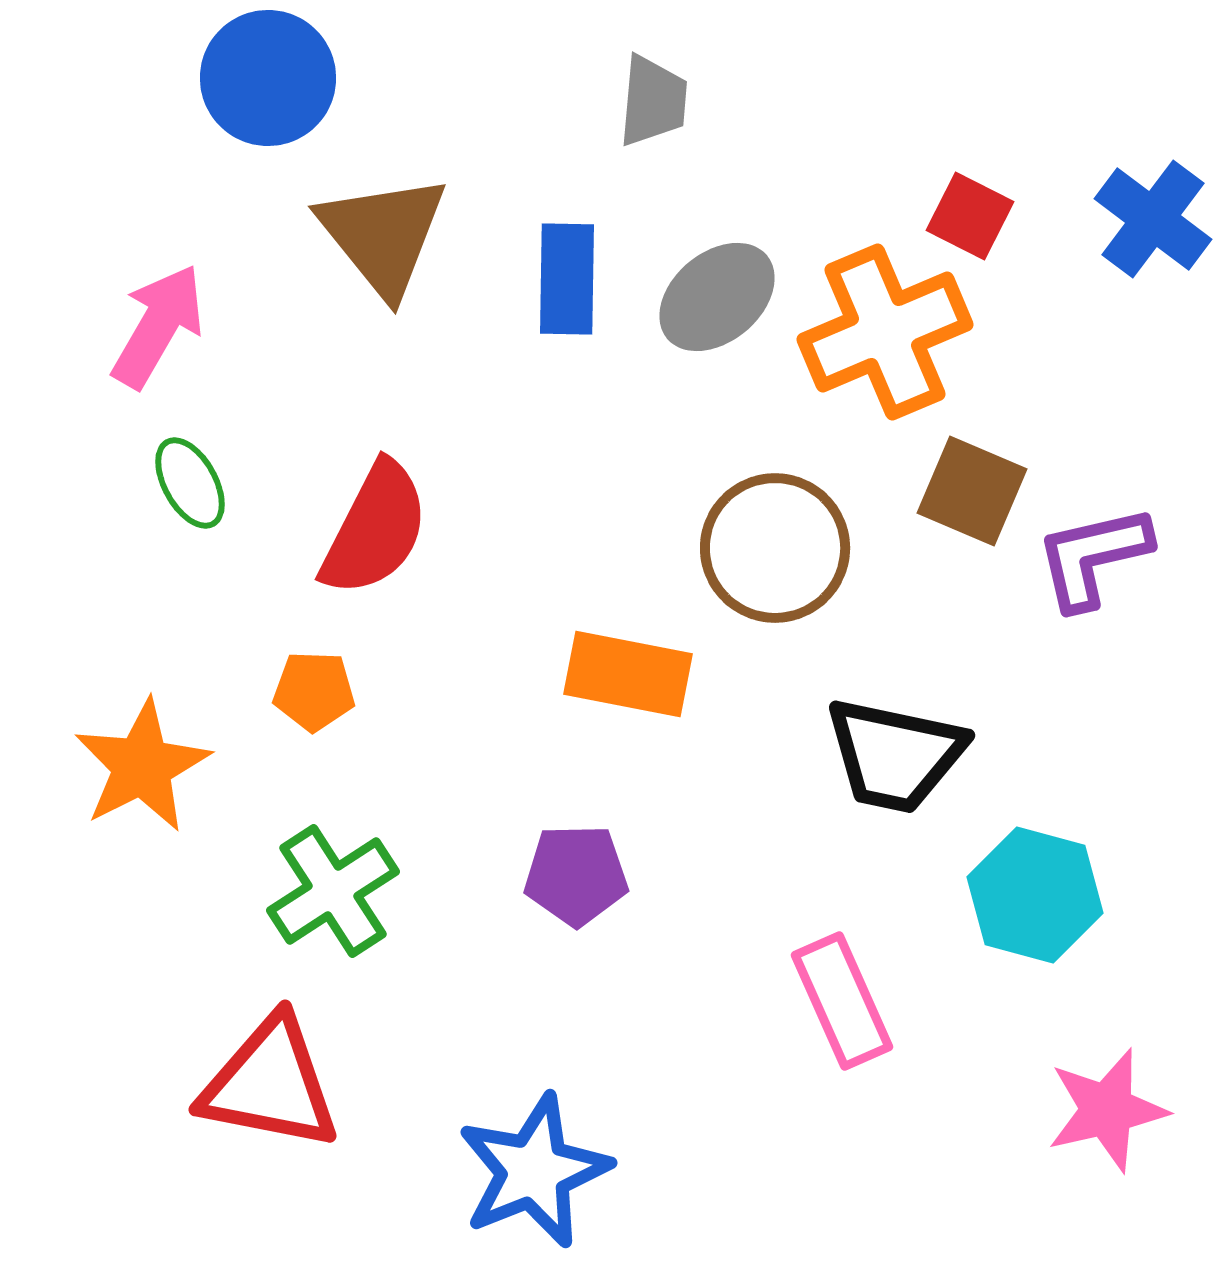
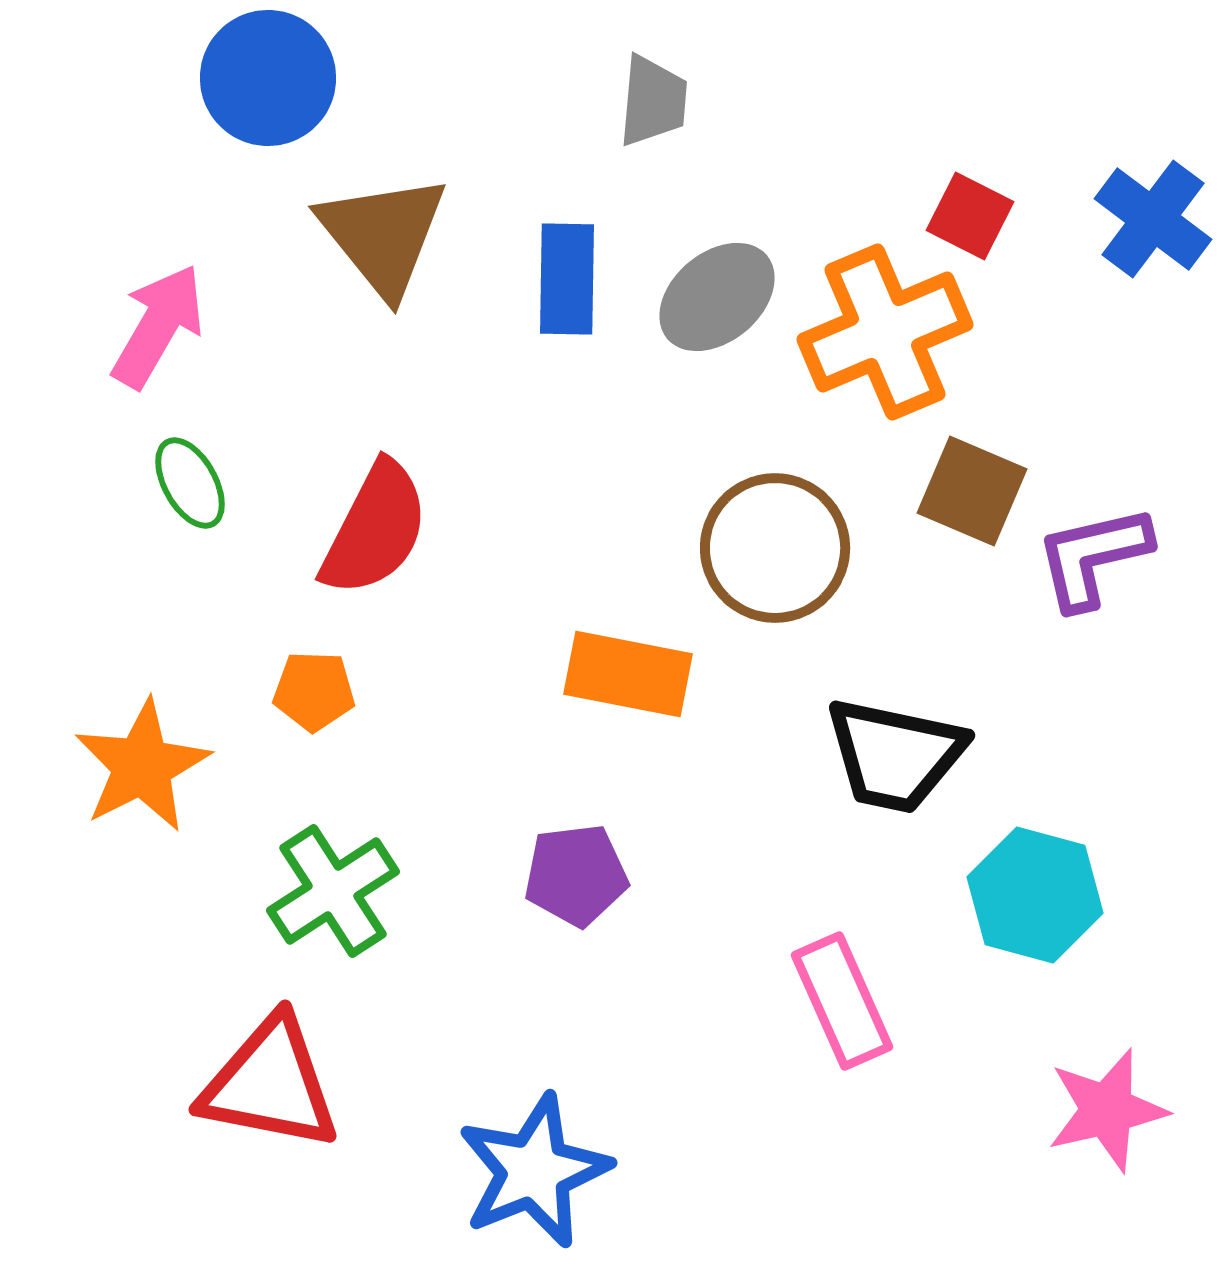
purple pentagon: rotated 6 degrees counterclockwise
